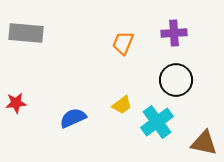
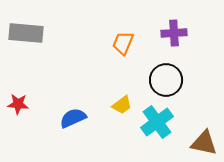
black circle: moved 10 px left
red star: moved 2 px right, 1 px down; rotated 10 degrees clockwise
